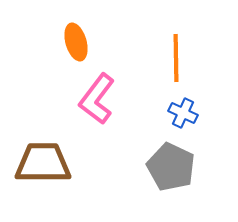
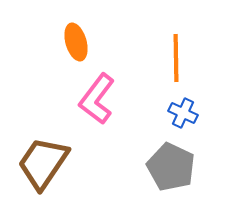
brown trapezoid: rotated 56 degrees counterclockwise
